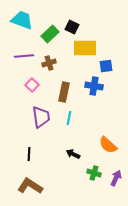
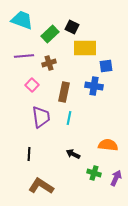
orange semicircle: rotated 144 degrees clockwise
brown L-shape: moved 11 px right
